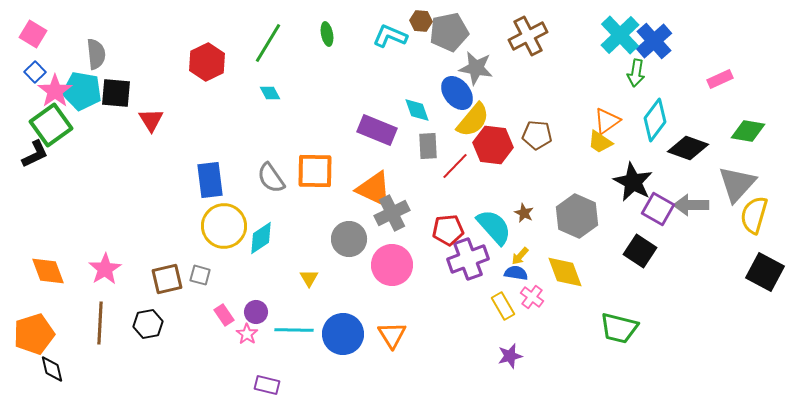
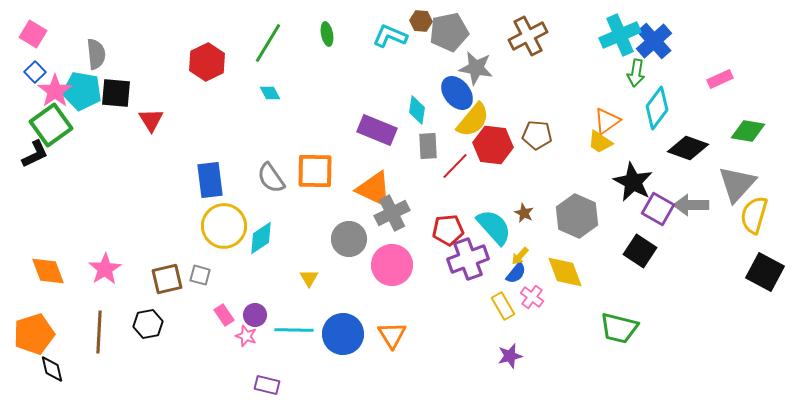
cyan cross at (620, 35): rotated 21 degrees clockwise
cyan diamond at (417, 110): rotated 28 degrees clockwise
cyan diamond at (655, 120): moved 2 px right, 12 px up
blue semicircle at (516, 273): rotated 120 degrees clockwise
purple circle at (256, 312): moved 1 px left, 3 px down
brown line at (100, 323): moved 1 px left, 9 px down
pink star at (247, 334): moved 1 px left, 2 px down; rotated 15 degrees counterclockwise
